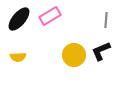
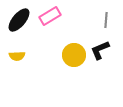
black ellipse: moved 1 px down
black L-shape: moved 1 px left, 1 px up
yellow semicircle: moved 1 px left, 1 px up
